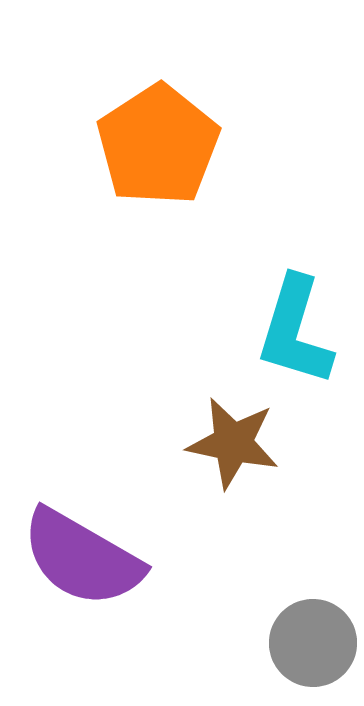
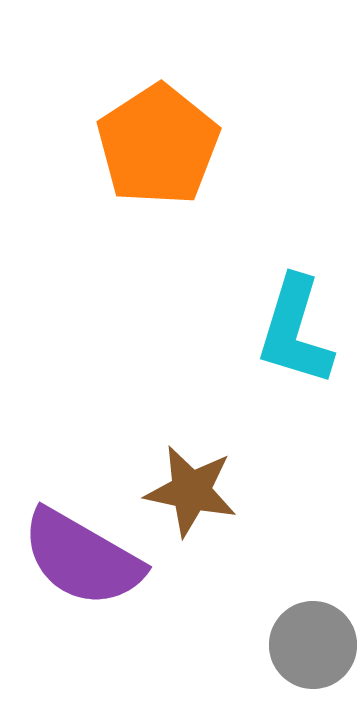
brown star: moved 42 px left, 48 px down
gray circle: moved 2 px down
